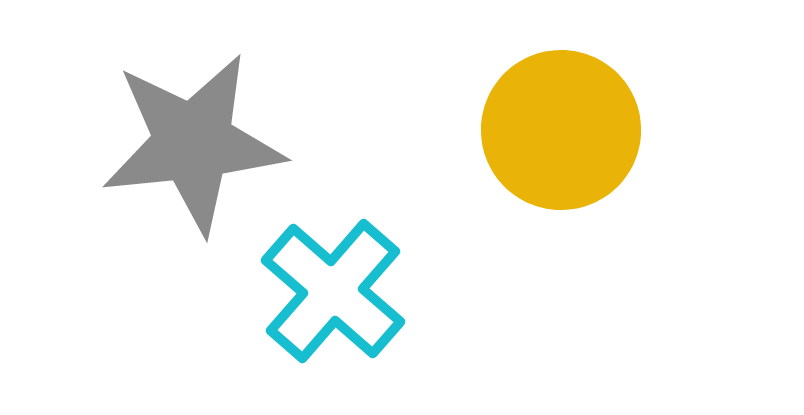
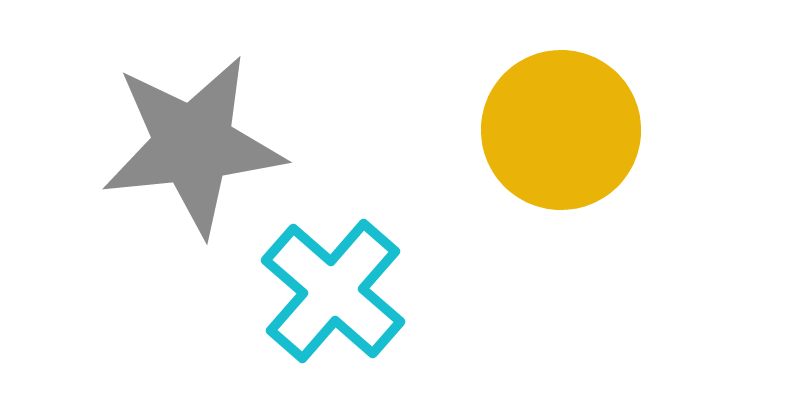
gray star: moved 2 px down
